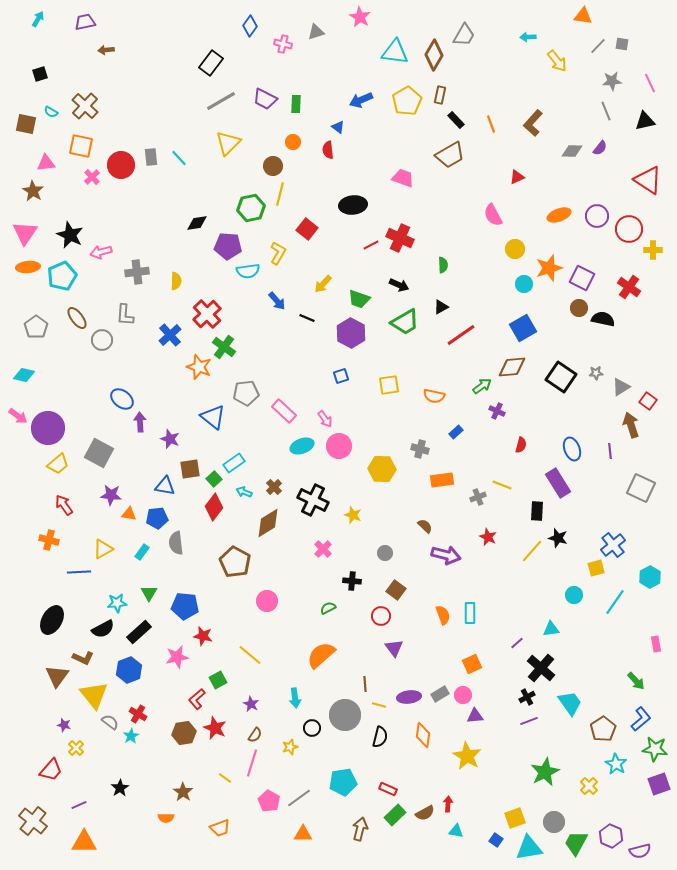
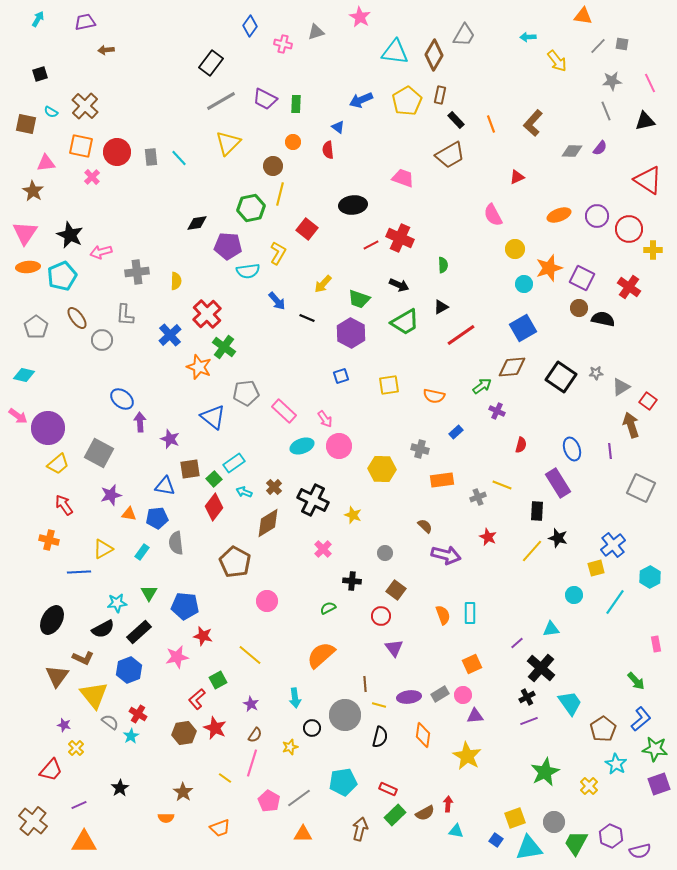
red circle at (121, 165): moved 4 px left, 13 px up
purple star at (111, 495): rotated 20 degrees counterclockwise
